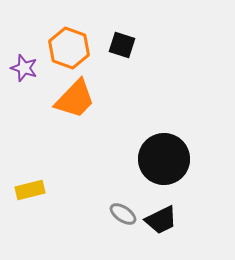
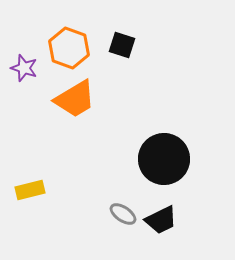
orange trapezoid: rotated 15 degrees clockwise
